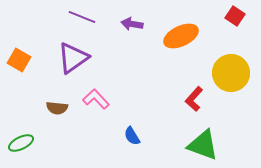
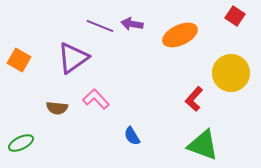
purple line: moved 18 px right, 9 px down
orange ellipse: moved 1 px left, 1 px up
